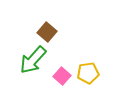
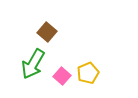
green arrow: moved 4 px down; rotated 12 degrees counterclockwise
yellow pentagon: rotated 15 degrees counterclockwise
